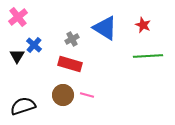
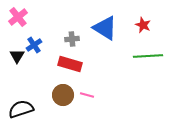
gray cross: rotated 24 degrees clockwise
blue cross: rotated 14 degrees clockwise
black semicircle: moved 2 px left, 3 px down
